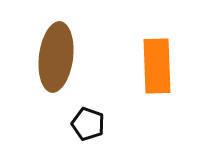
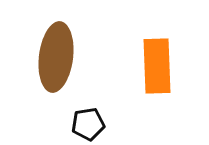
black pentagon: rotated 28 degrees counterclockwise
